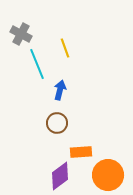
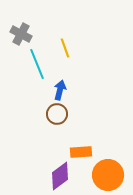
brown circle: moved 9 px up
